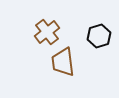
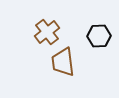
black hexagon: rotated 15 degrees clockwise
